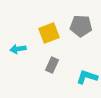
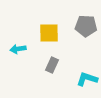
gray pentagon: moved 5 px right
yellow square: rotated 20 degrees clockwise
cyan L-shape: moved 2 px down
